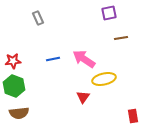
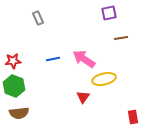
red rectangle: moved 1 px down
